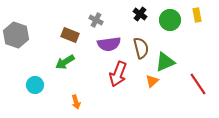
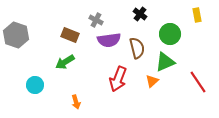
green circle: moved 14 px down
purple semicircle: moved 4 px up
brown semicircle: moved 4 px left
red arrow: moved 5 px down
red line: moved 2 px up
